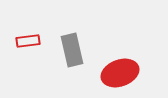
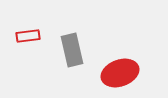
red rectangle: moved 5 px up
